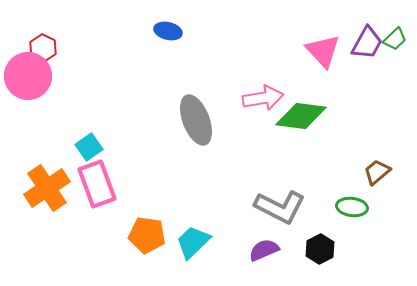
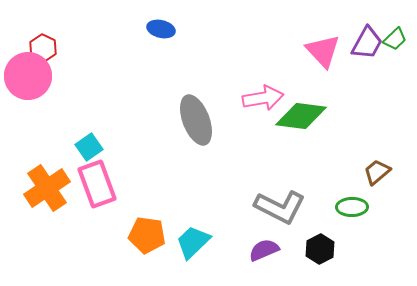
blue ellipse: moved 7 px left, 2 px up
green ellipse: rotated 8 degrees counterclockwise
